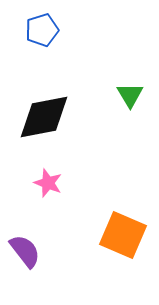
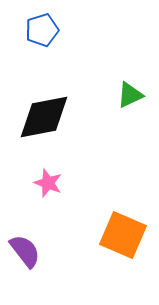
green triangle: rotated 36 degrees clockwise
